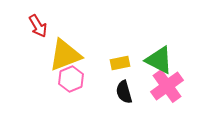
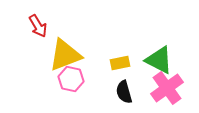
pink hexagon: rotated 25 degrees counterclockwise
pink cross: moved 2 px down
